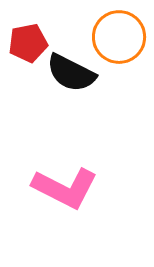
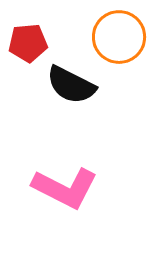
red pentagon: rotated 6 degrees clockwise
black semicircle: moved 12 px down
